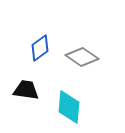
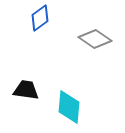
blue diamond: moved 30 px up
gray diamond: moved 13 px right, 18 px up
